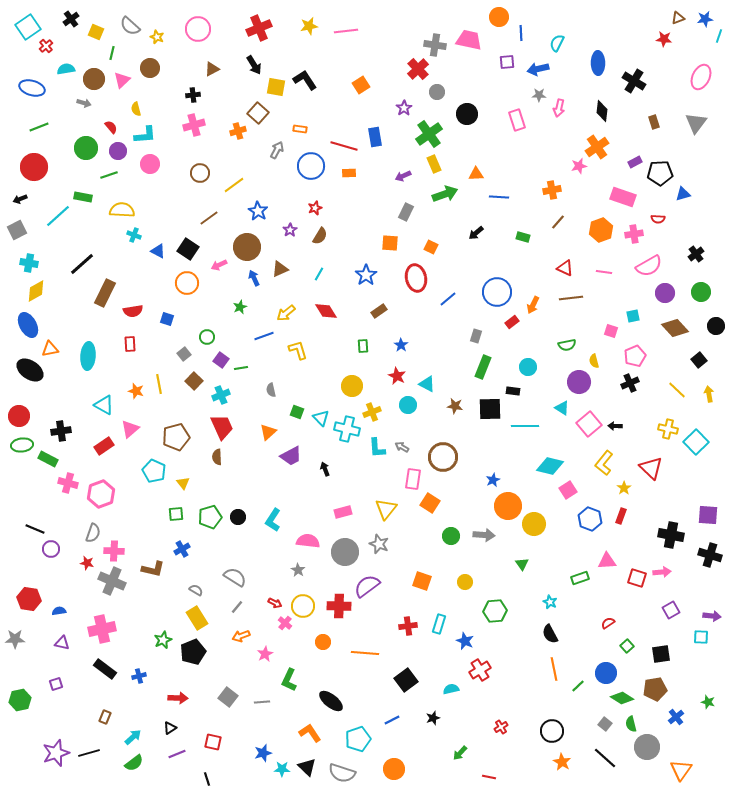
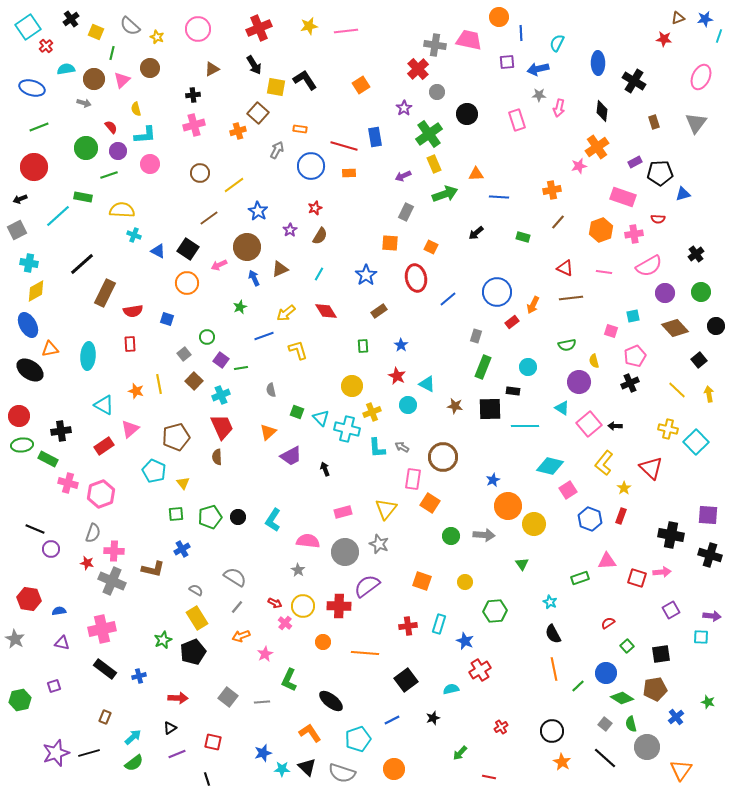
black semicircle at (550, 634): moved 3 px right
gray star at (15, 639): rotated 30 degrees clockwise
purple square at (56, 684): moved 2 px left, 2 px down
